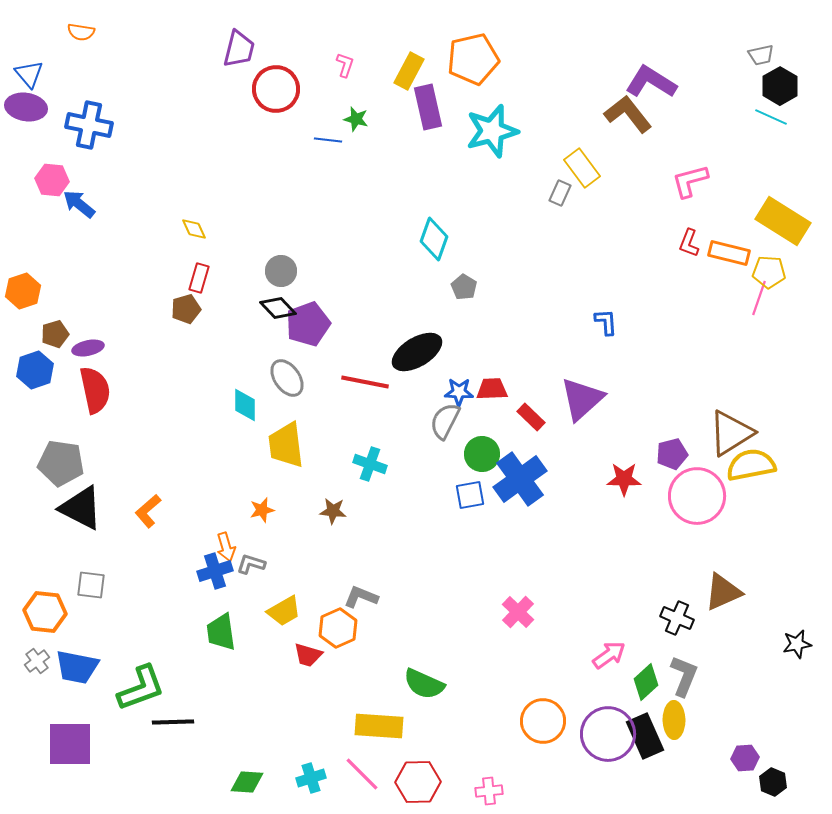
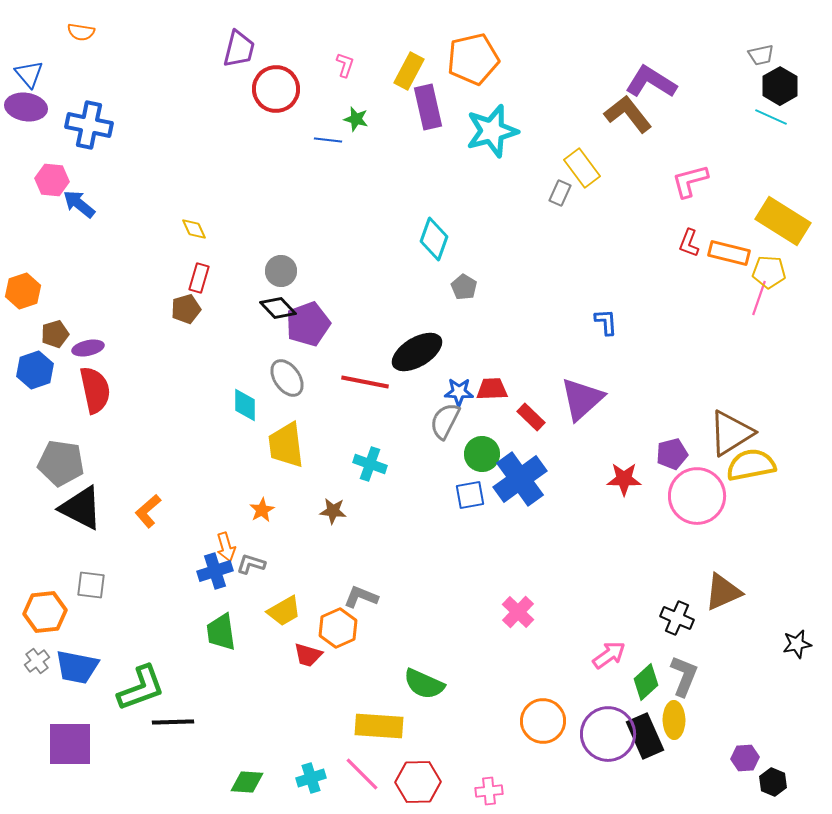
orange star at (262, 510): rotated 15 degrees counterclockwise
orange hexagon at (45, 612): rotated 12 degrees counterclockwise
